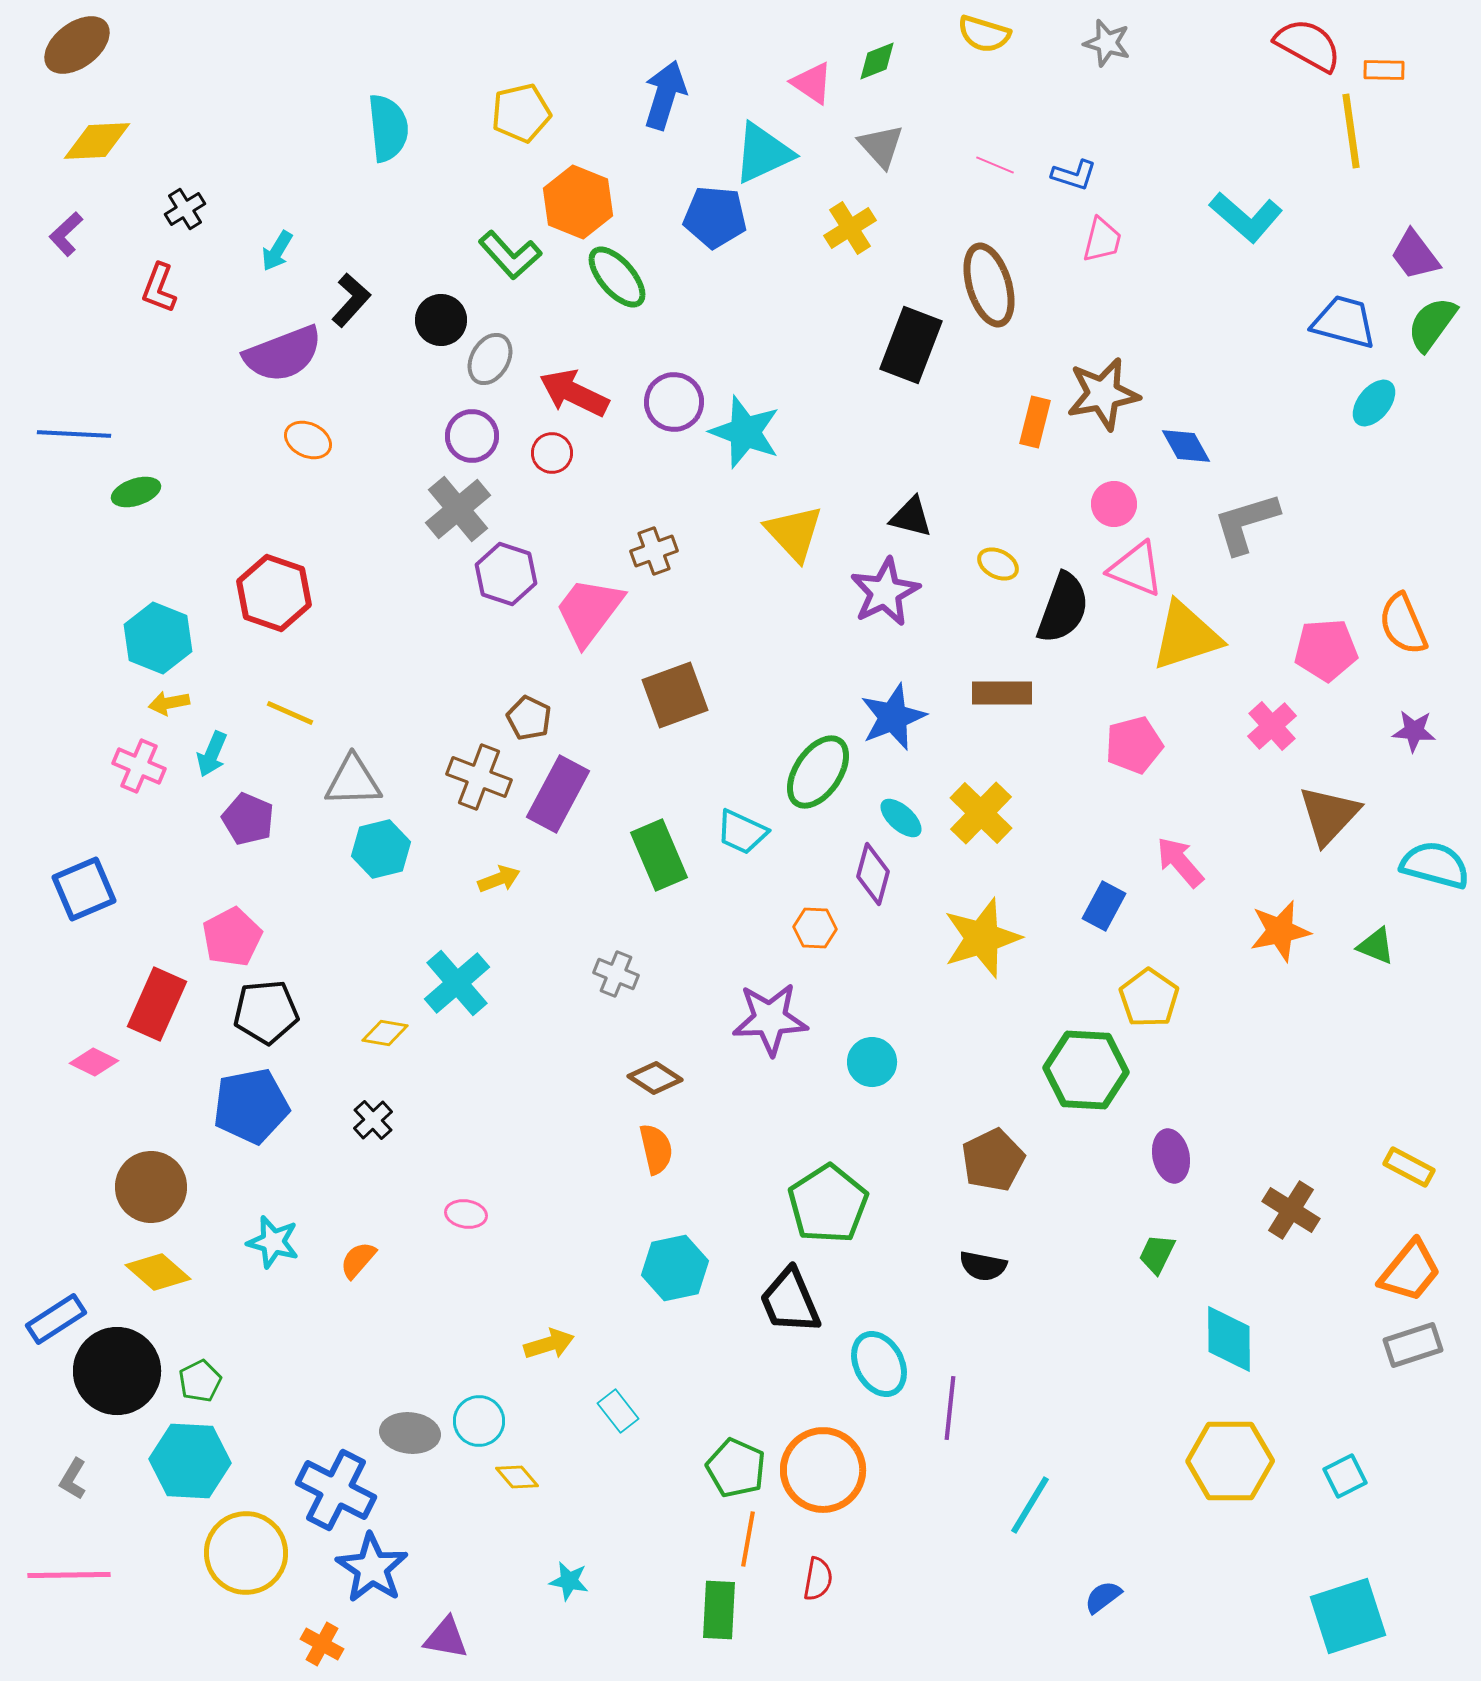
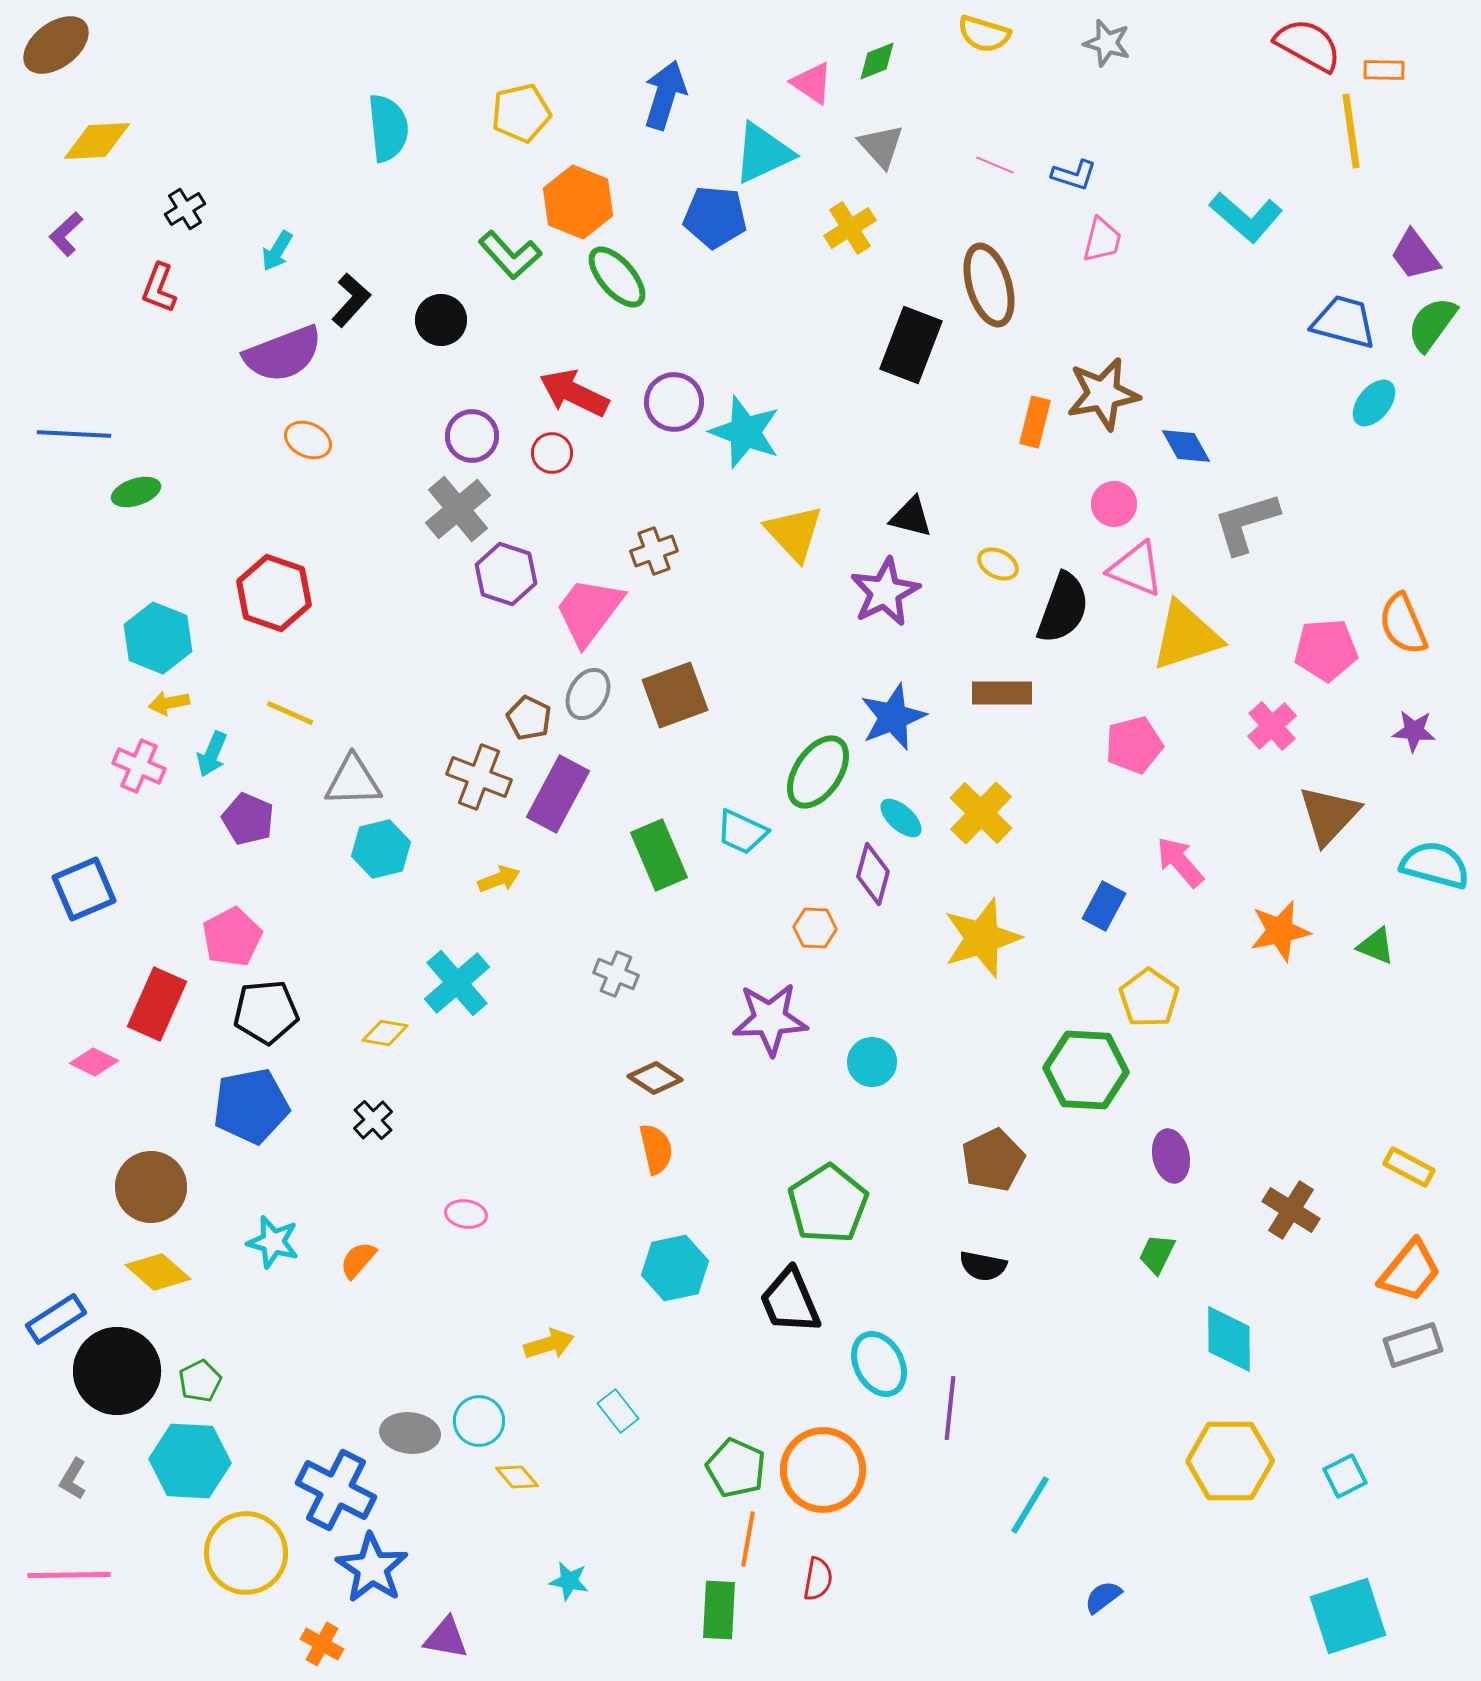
brown ellipse at (77, 45): moved 21 px left
gray ellipse at (490, 359): moved 98 px right, 335 px down
